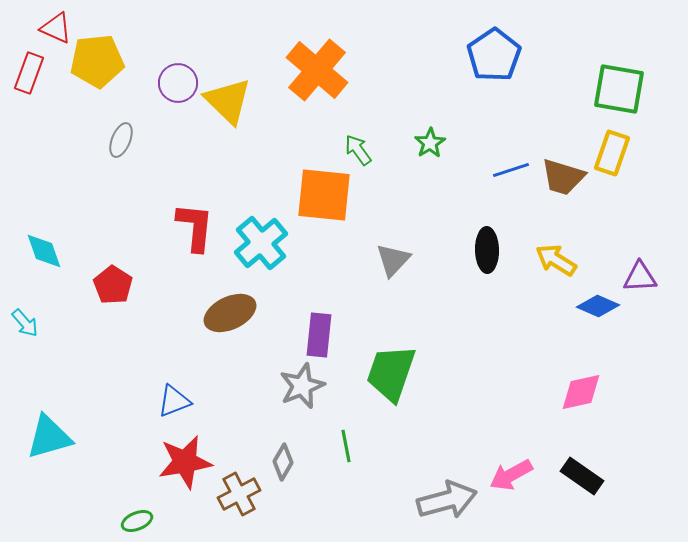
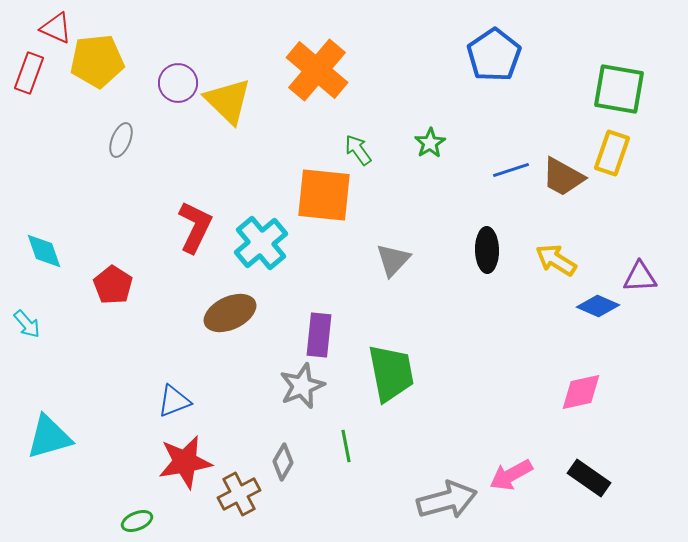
brown trapezoid: rotated 12 degrees clockwise
red L-shape: rotated 20 degrees clockwise
cyan arrow: moved 2 px right, 1 px down
green trapezoid: rotated 150 degrees clockwise
black rectangle: moved 7 px right, 2 px down
